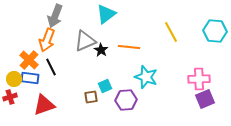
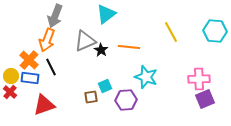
yellow circle: moved 3 px left, 3 px up
red cross: moved 5 px up; rotated 32 degrees counterclockwise
